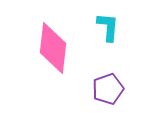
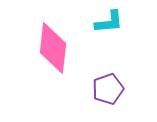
cyan L-shape: moved 1 px right, 5 px up; rotated 80 degrees clockwise
